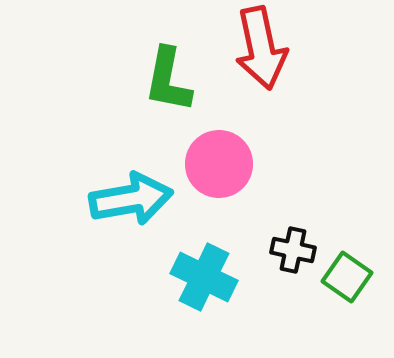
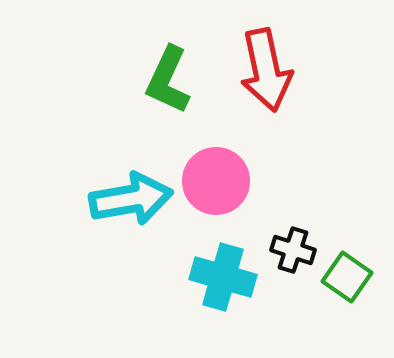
red arrow: moved 5 px right, 22 px down
green L-shape: rotated 14 degrees clockwise
pink circle: moved 3 px left, 17 px down
black cross: rotated 6 degrees clockwise
cyan cross: moved 19 px right; rotated 10 degrees counterclockwise
